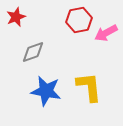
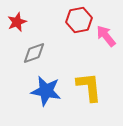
red star: moved 1 px right, 5 px down
pink arrow: moved 3 px down; rotated 80 degrees clockwise
gray diamond: moved 1 px right, 1 px down
